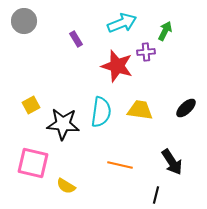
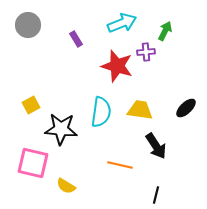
gray circle: moved 4 px right, 4 px down
black star: moved 2 px left, 5 px down
black arrow: moved 16 px left, 16 px up
